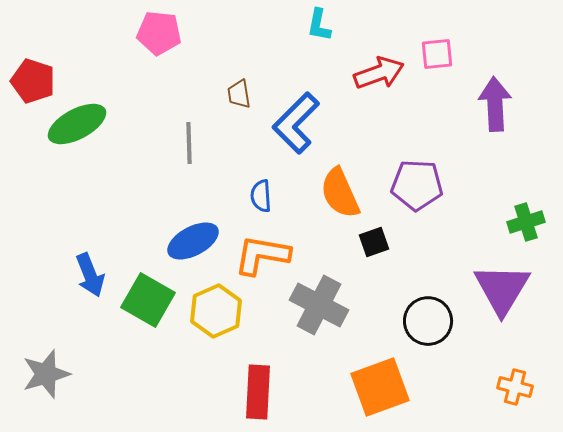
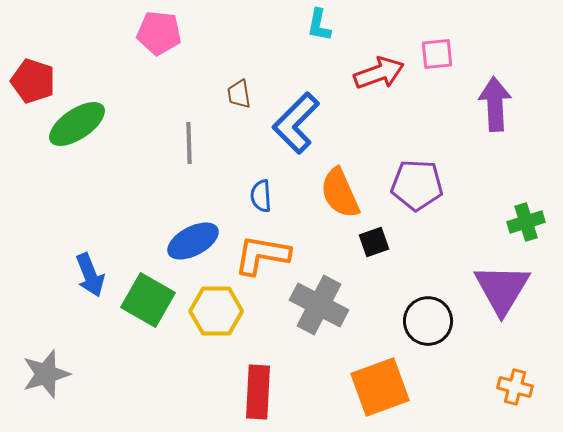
green ellipse: rotated 6 degrees counterclockwise
yellow hexagon: rotated 24 degrees clockwise
